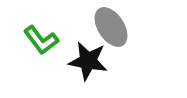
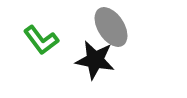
black star: moved 7 px right, 1 px up
